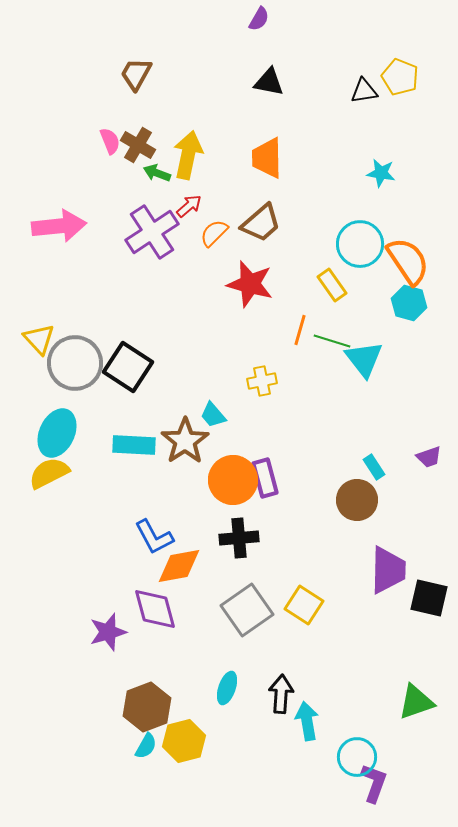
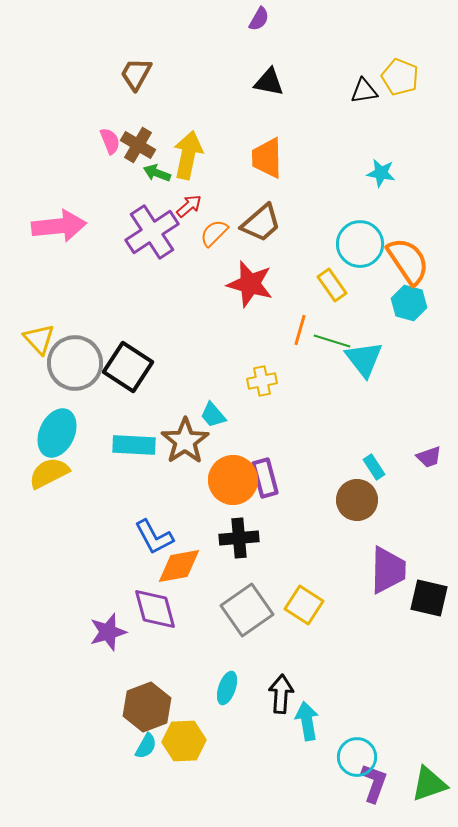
green triangle at (416, 702): moved 13 px right, 82 px down
yellow hexagon at (184, 741): rotated 12 degrees clockwise
